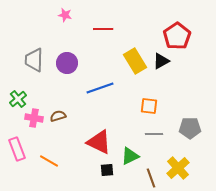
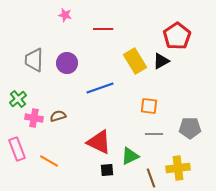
yellow cross: rotated 35 degrees clockwise
